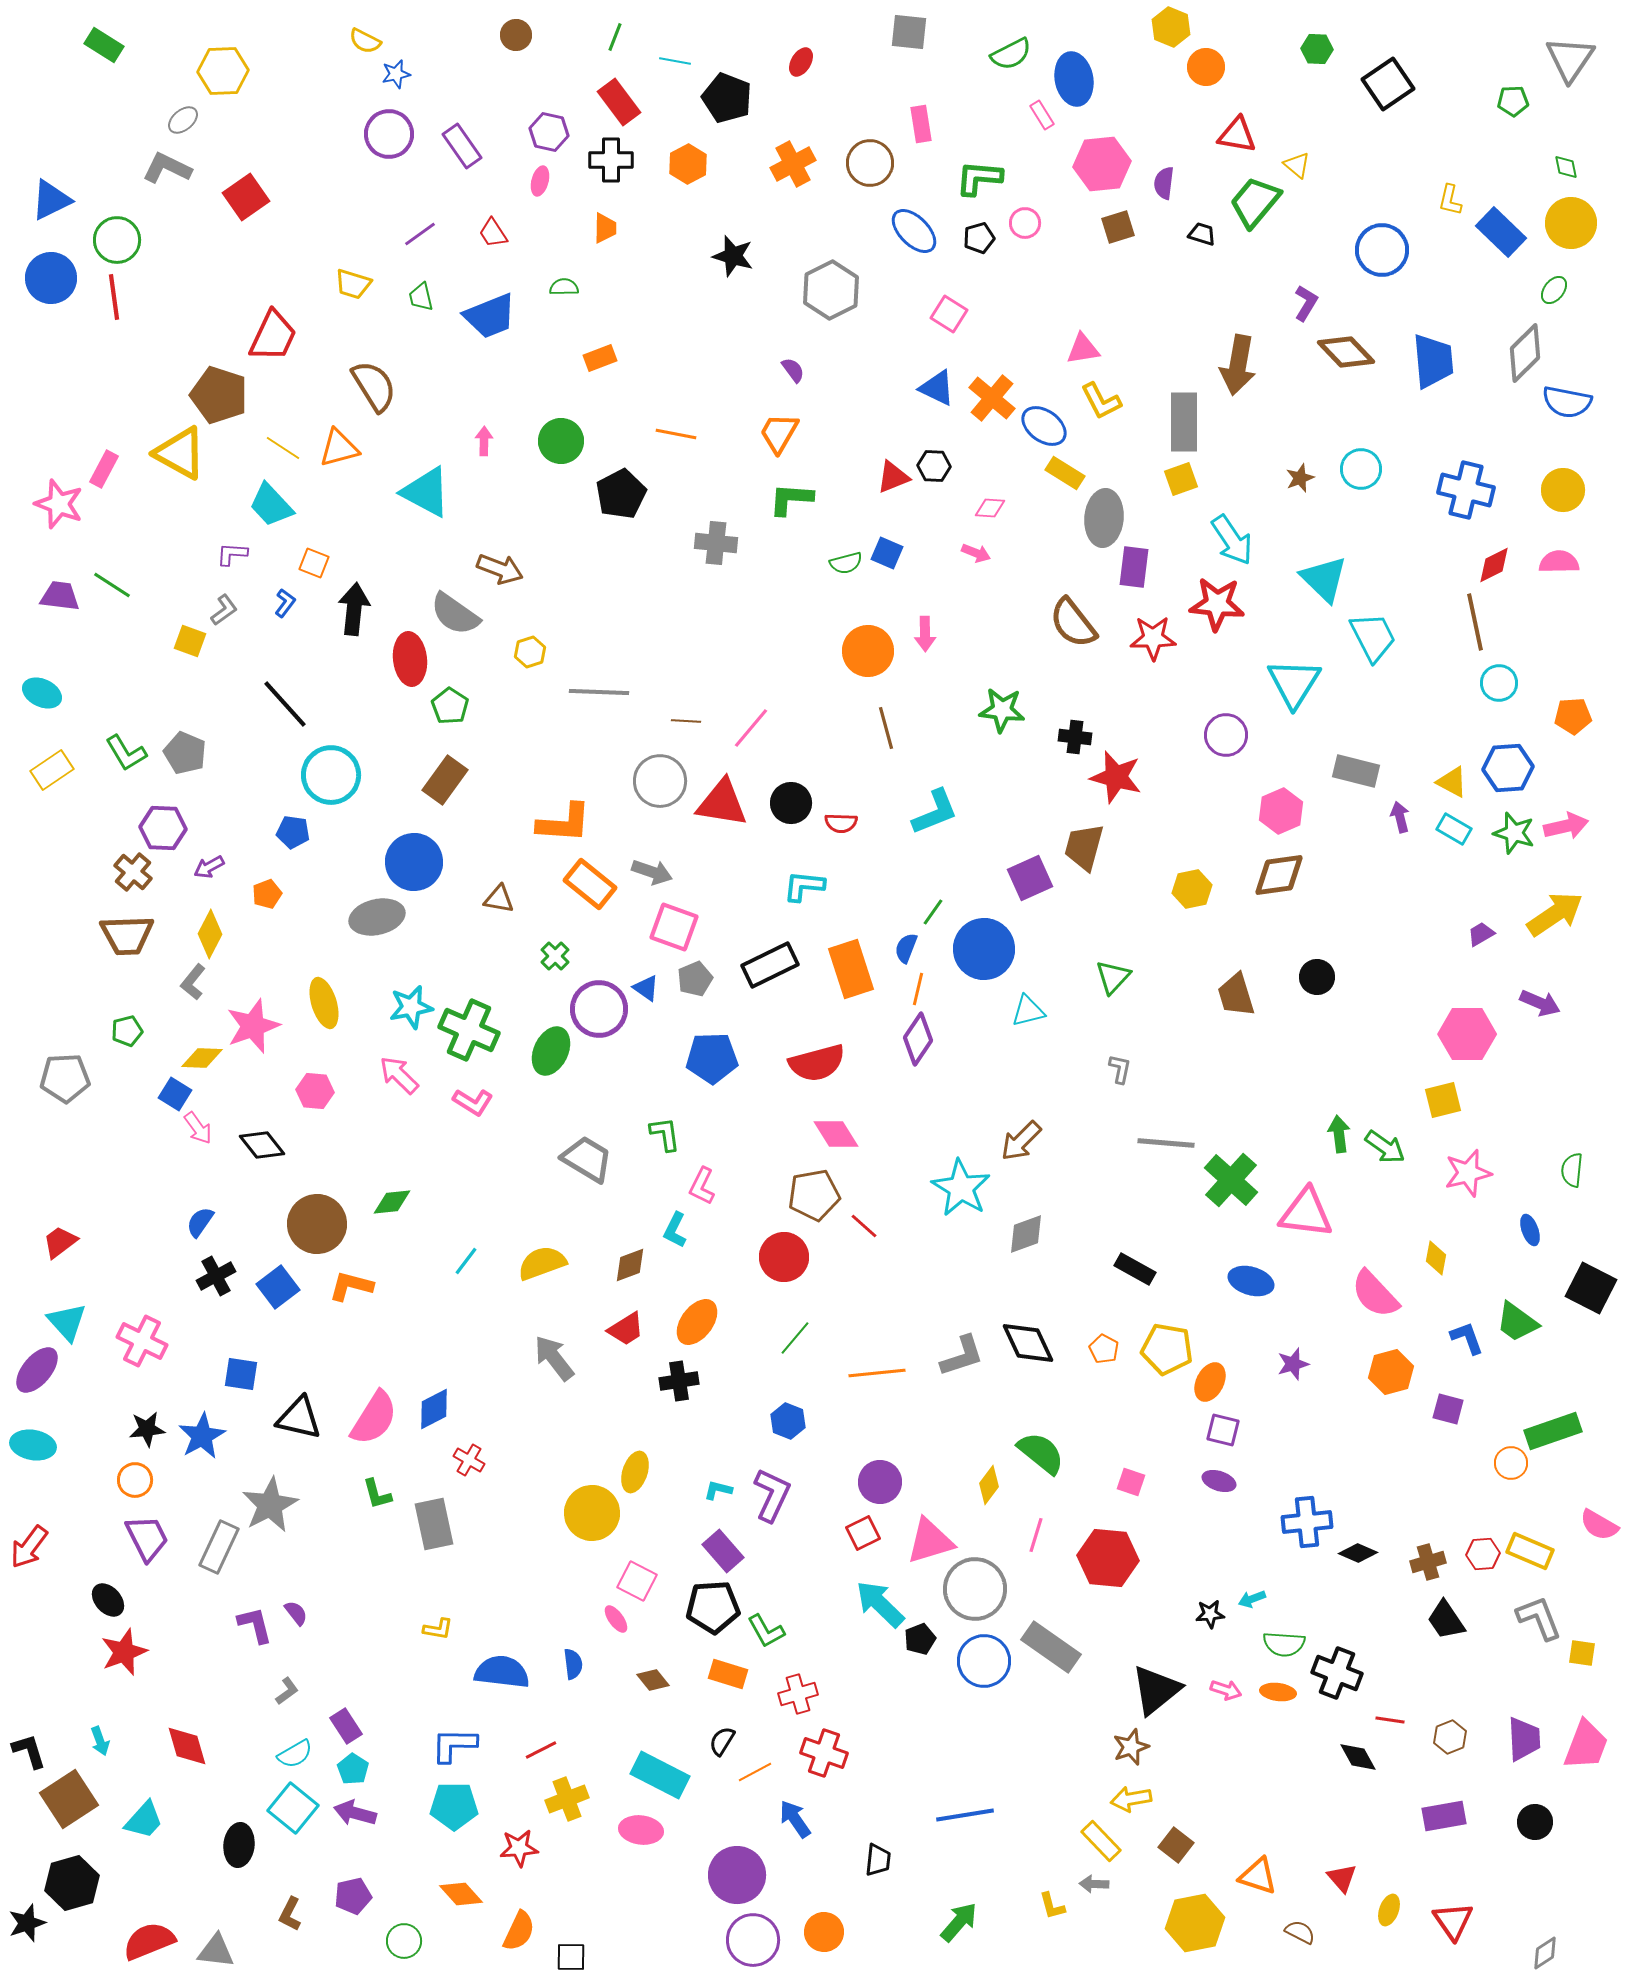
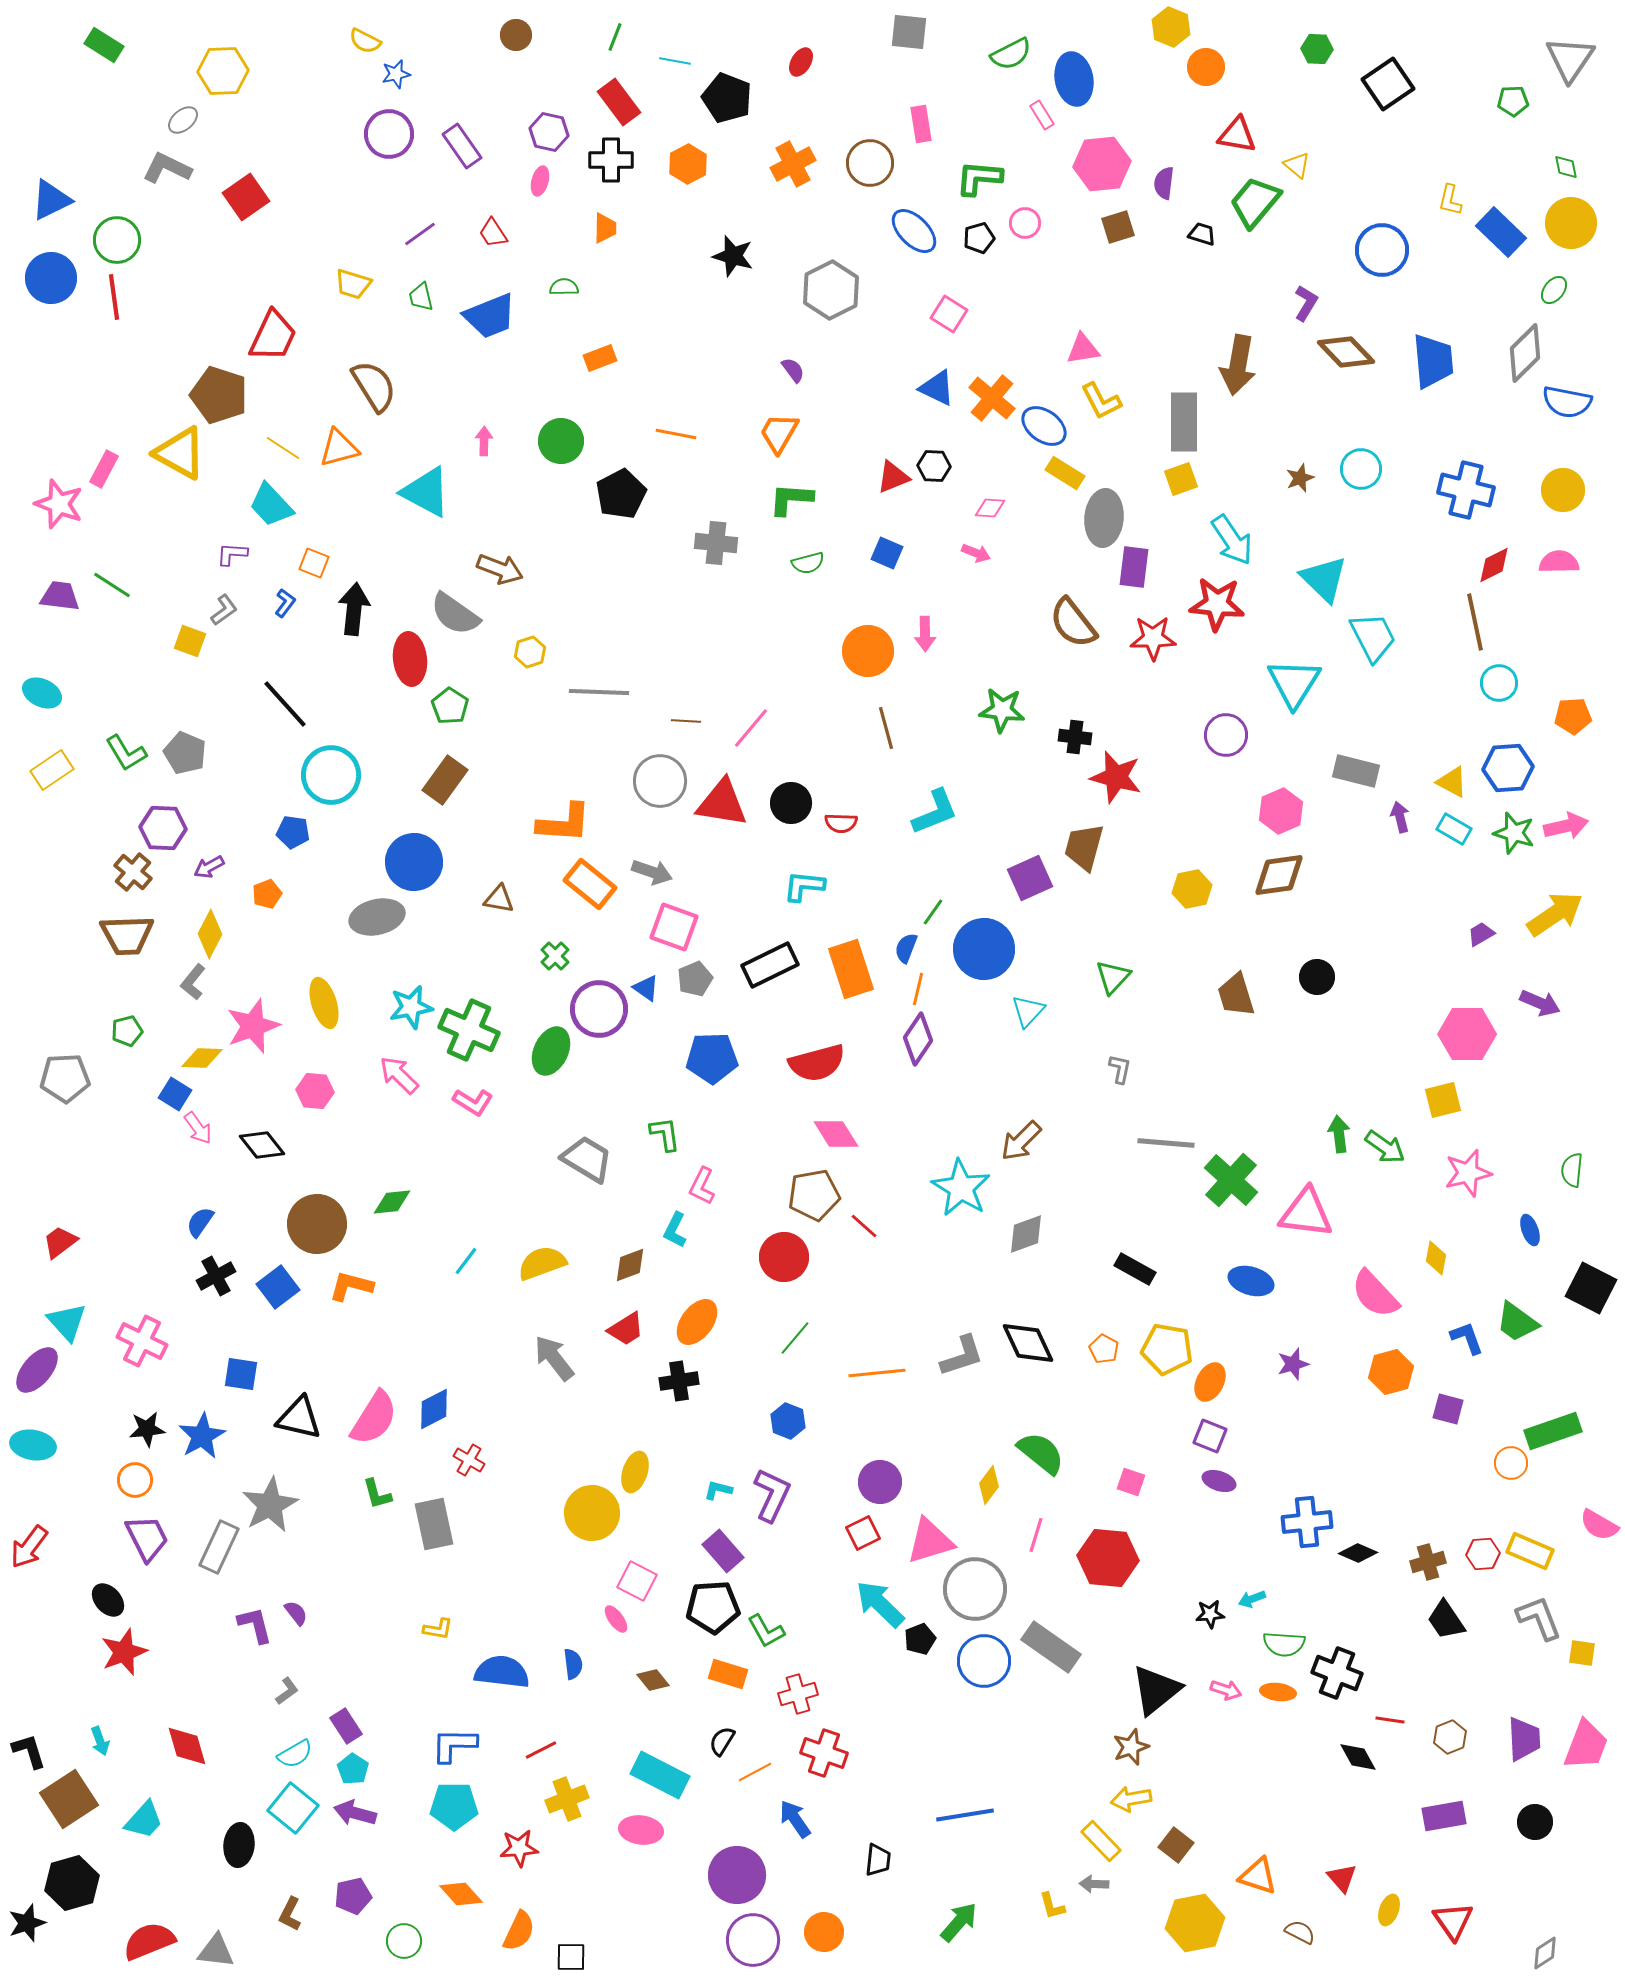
green semicircle at (846, 563): moved 38 px left
cyan triangle at (1028, 1011): rotated 33 degrees counterclockwise
purple square at (1223, 1430): moved 13 px left, 6 px down; rotated 8 degrees clockwise
